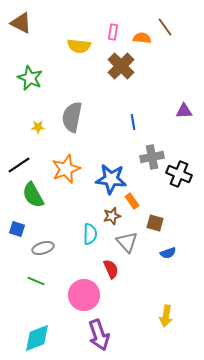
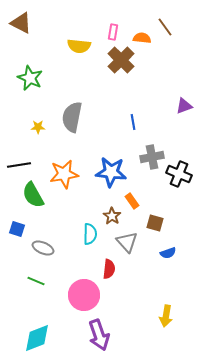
brown cross: moved 6 px up
purple triangle: moved 5 px up; rotated 18 degrees counterclockwise
black line: rotated 25 degrees clockwise
orange star: moved 2 px left, 5 px down; rotated 12 degrees clockwise
blue star: moved 7 px up
brown star: rotated 24 degrees counterclockwise
gray ellipse: rotated 40 degrees clockwise
red semicircle: moved 2 px left; rotated 30 degrees clockwise
